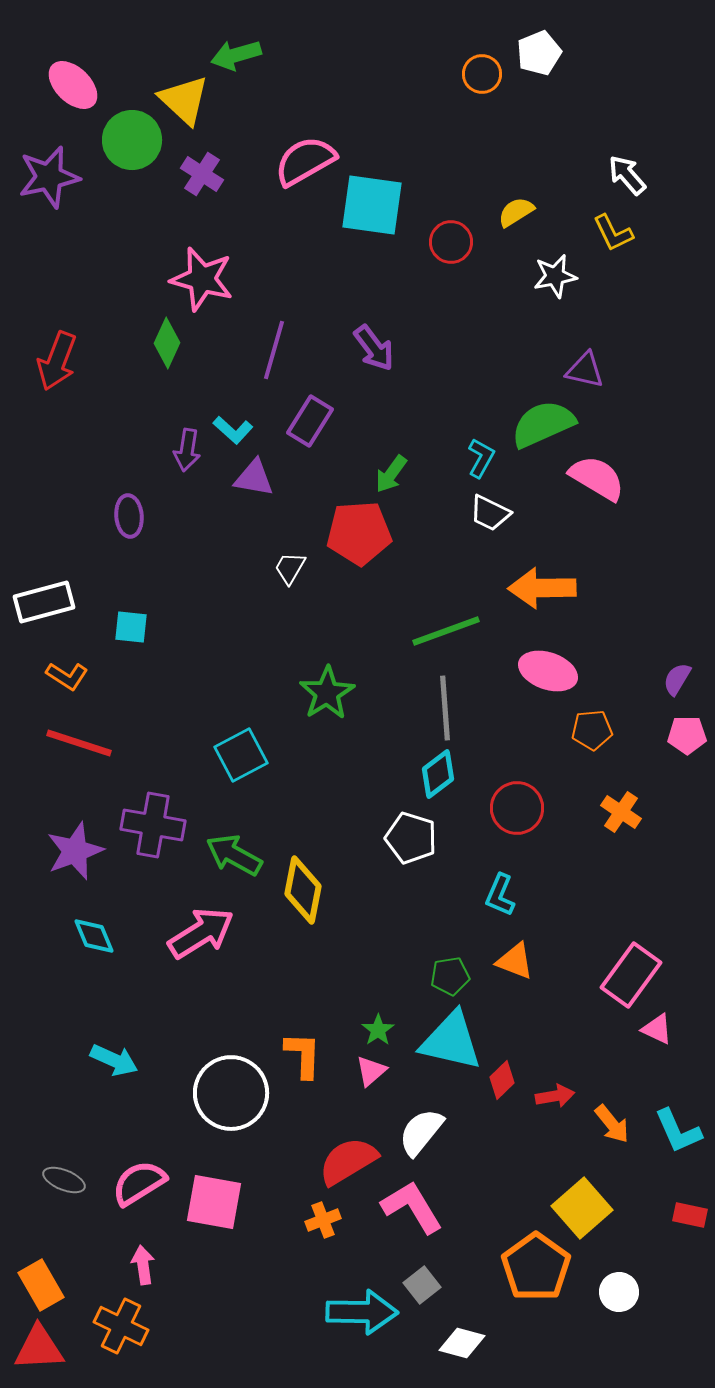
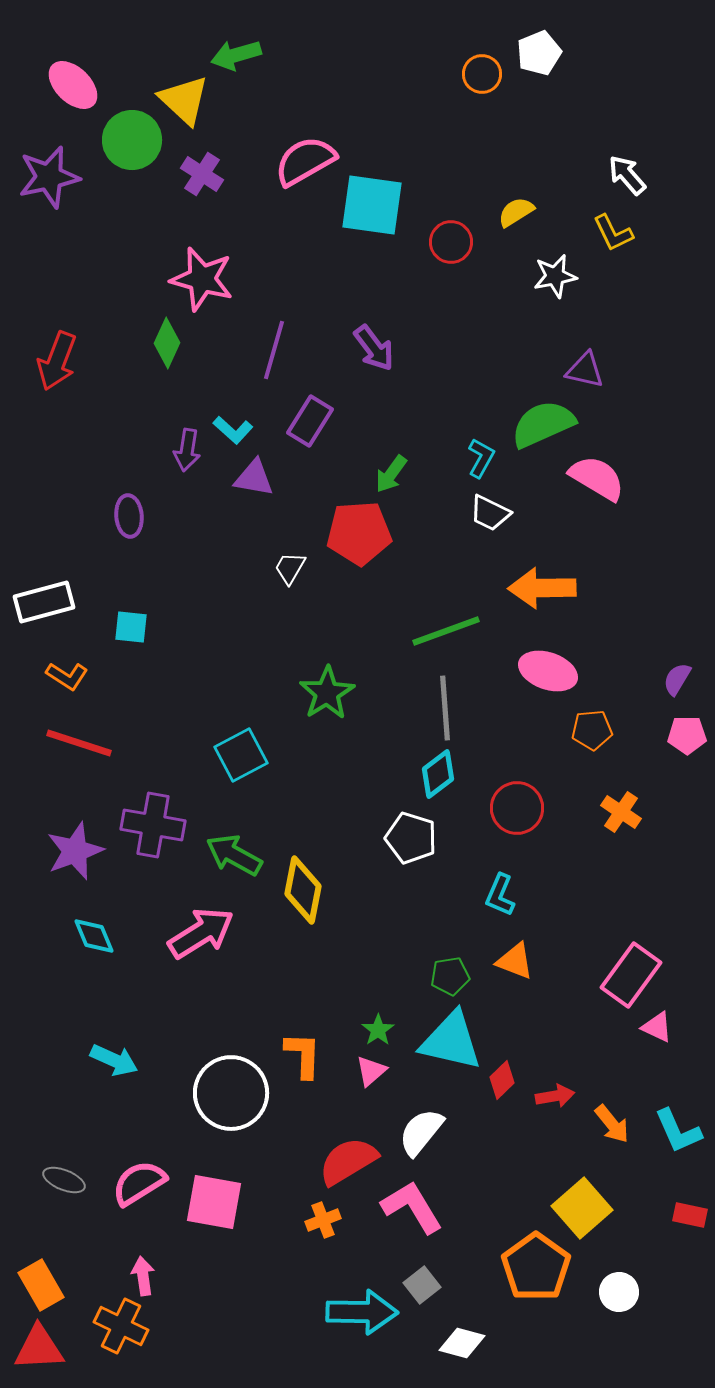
pink triangle at (657, 1029): moved 2 px up
pink arrow at (143, 1265): moved 11 px down
